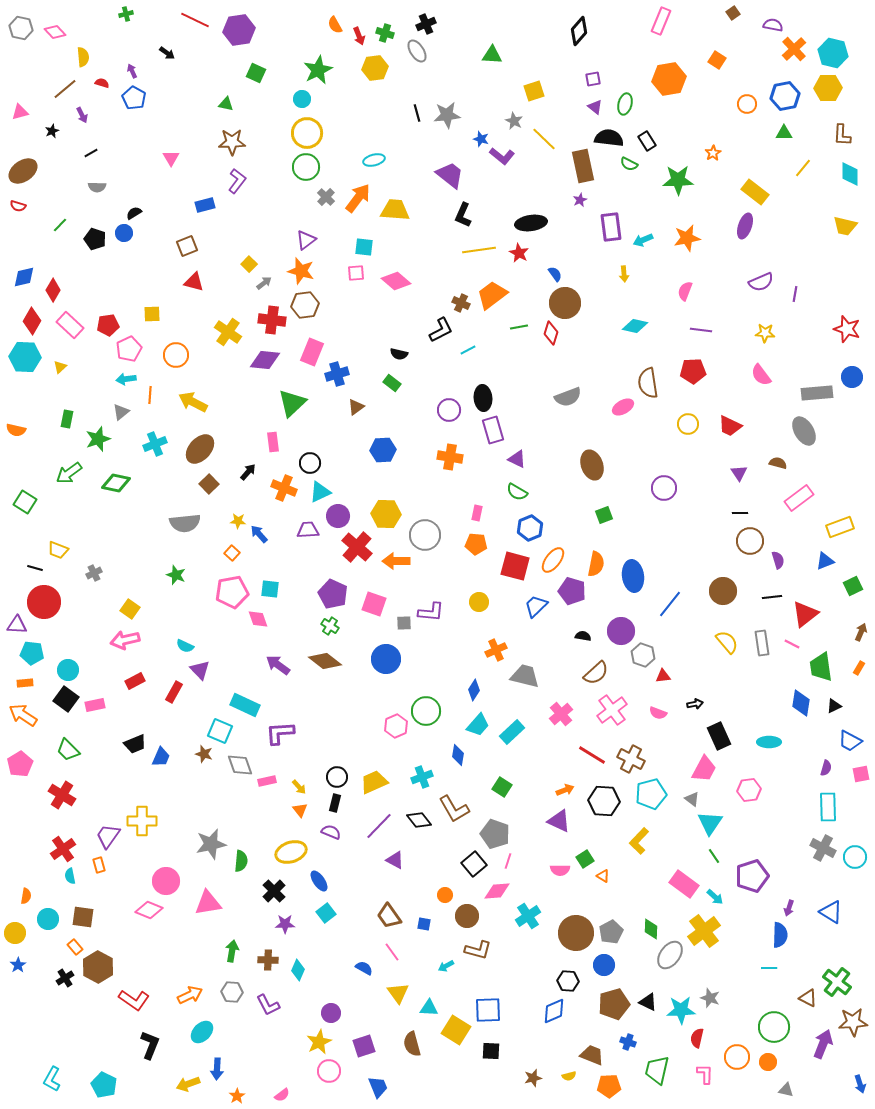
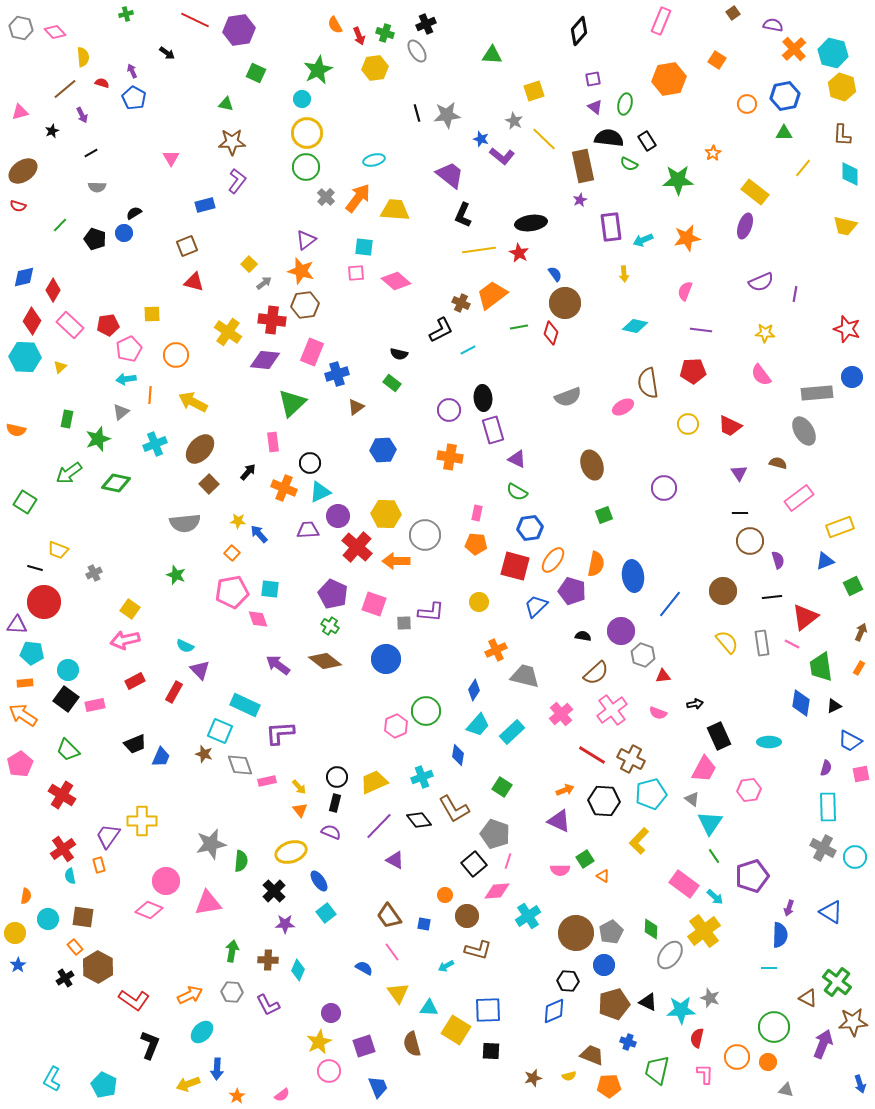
yellow hexagon at (828, 88): moved 14 px right, 1 px up; rotated 20 degrees clockwise
blue hexagon at (530, 528): rotated 15 degrees clockwise
red triangle at (805, 614): moved 3 px down
